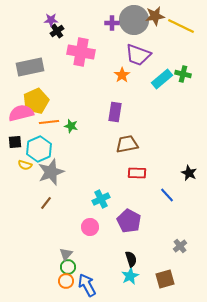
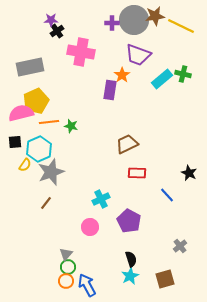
purple rectangle: moved 5 px left, 22 px up
brown trapezoid: rotated 15 degrees counterclockwise
yellow semicircle: rotated 72 degrees counterclockwise
